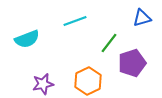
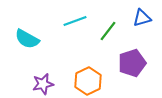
cyan semicircle: rotated 50 degrees clockwise
green line: moved 1 px left, 12 px up
